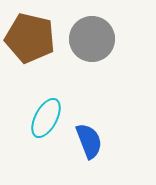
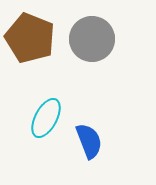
brown pentagon: rotated 9 degrees clockwise
